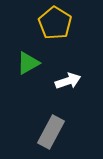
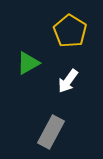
yellow pentagon: moved 15 px right, 8 px down
white arrow: rotated 145 degrees clockwise
